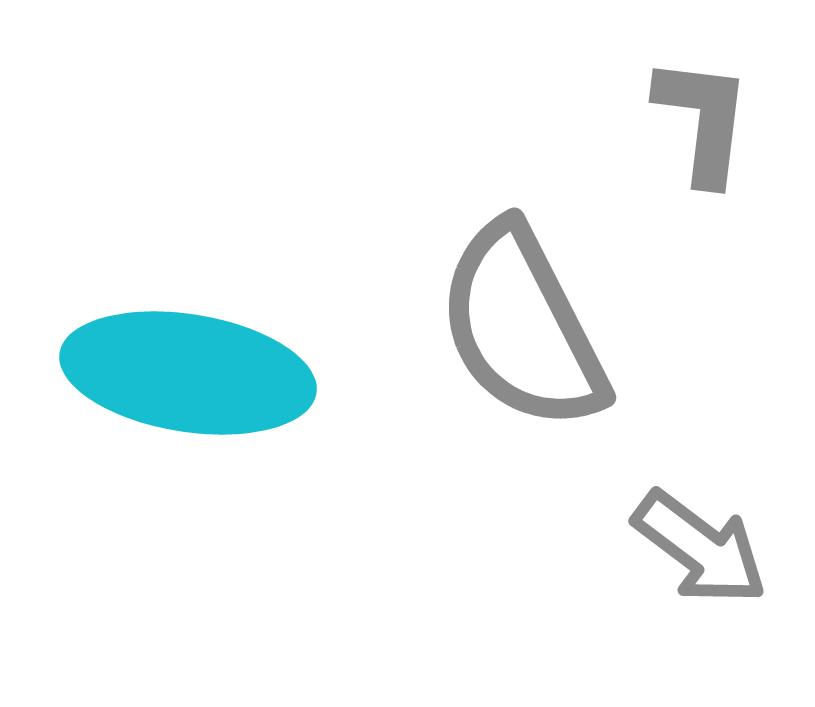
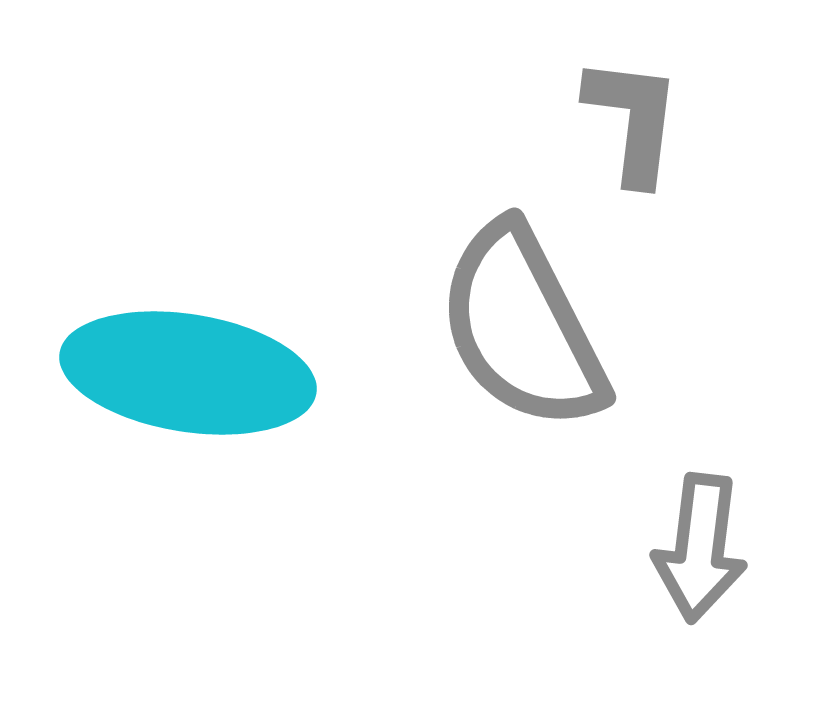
gray L-shape: moved 70 px left
gray arrow: rotated 60 degrees clockwise
